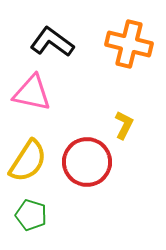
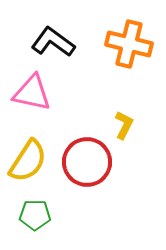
black L-shape: moved 1 px right
green pentagon: moved 4 px right; rotated 16 degrees counterclockwise
